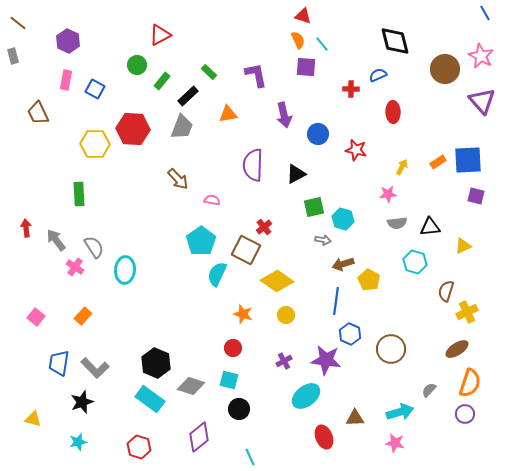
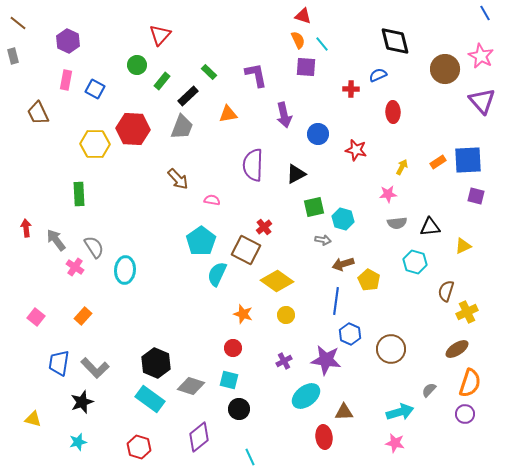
red triangle at (160, 35): rotated 20 degrees counterclockwise
brown triangle at (355, 418): moved 11 px left, 6 px up
red ellipse at (324, 437): rotated 15 degrees clockwise
